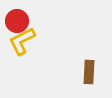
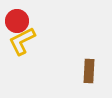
brown rectangle: moved 1 px up
